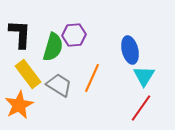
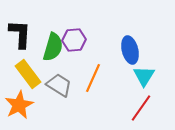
purple hexagon: moved 5 px down
orange line: moved 1 px right
